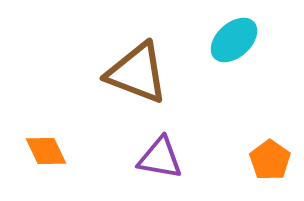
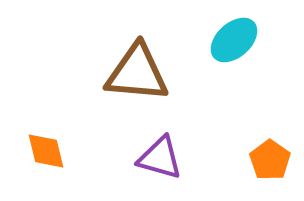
brown triangle: rotated 16 degrees counterclockwise
orange diamond: rotated 12 degrees clockwise
purple triangle: rotated 6 degrees clockwise
